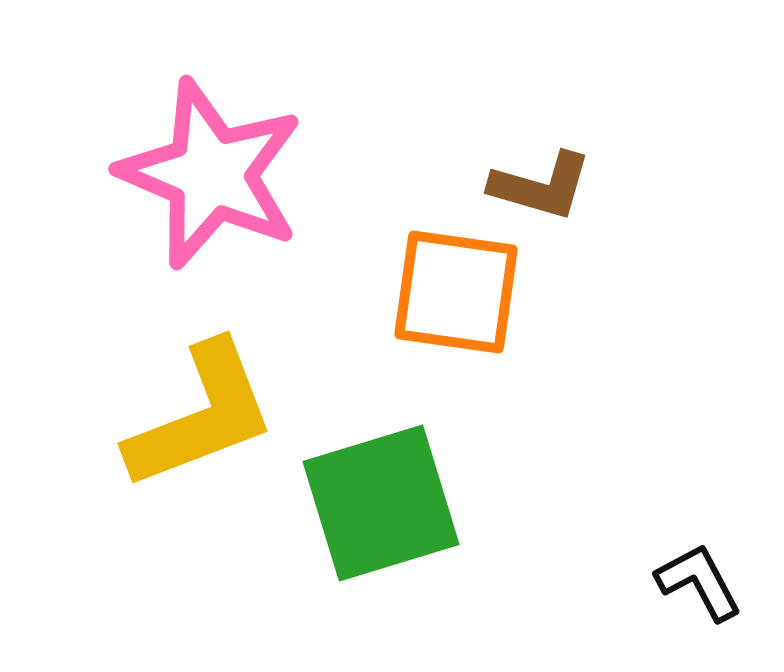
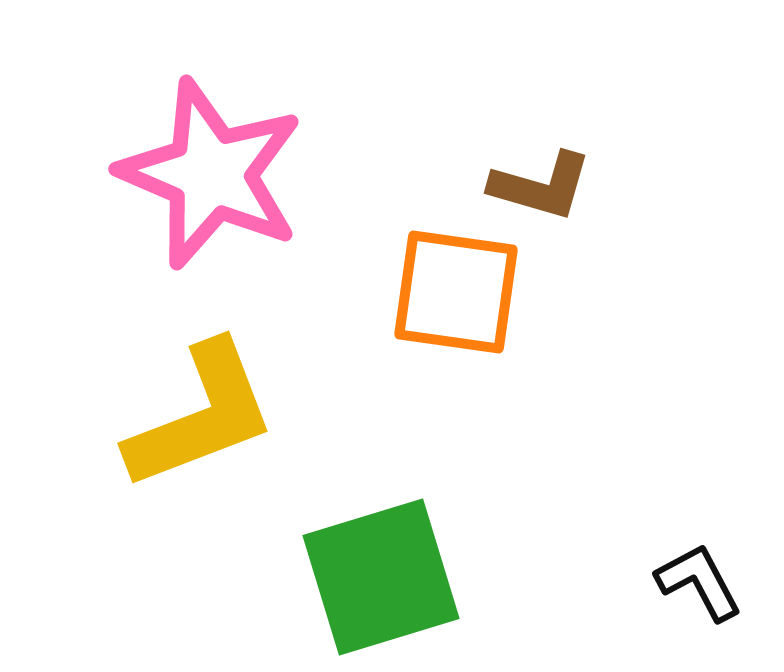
green square: moved 74 px down
